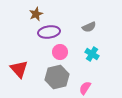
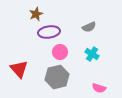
pink semicircle: moved 14 px right; rotated 104 degrees counterclockwise
